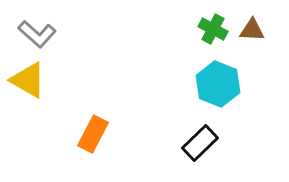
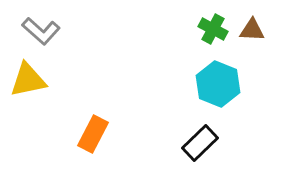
gray L-shape: moved 4 px right, 3 px up
yellow triangle: rotated 42 degrees counterclockwise
